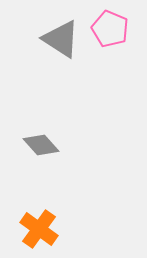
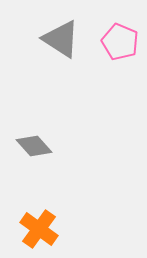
pink pentagon: moved 10 px right, 13 px down
gray diamond: moved 7 px left, 1 px down
